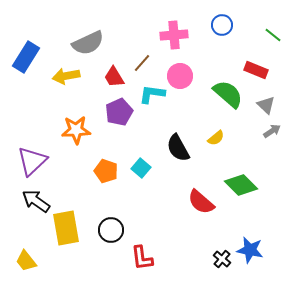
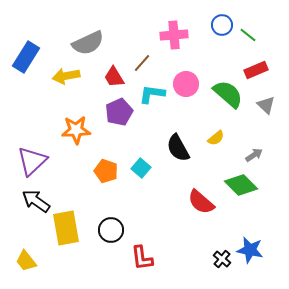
green line: moved 25 px left
red rectangle: rotated 45 degrees counterclockwise
pink circle: moved 6 px right, 8 px down
gray arrow: moved 18 px left, 24 px down
